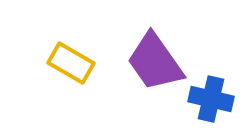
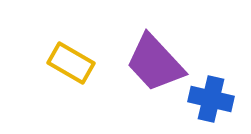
purple trapezoid: moved 1 px down; rotated 8 degrees counterclockwise
